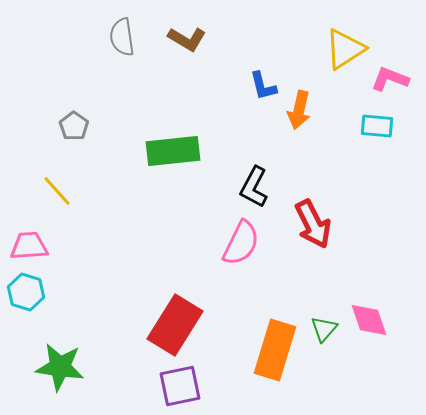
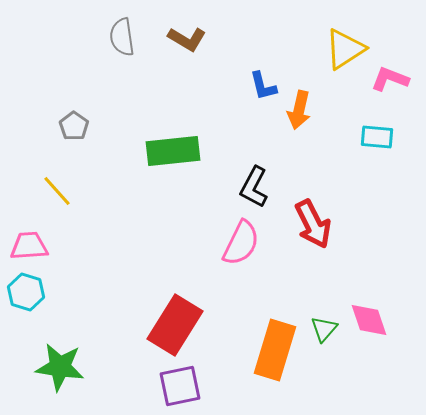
cyan rectangle: moved 11 px down
